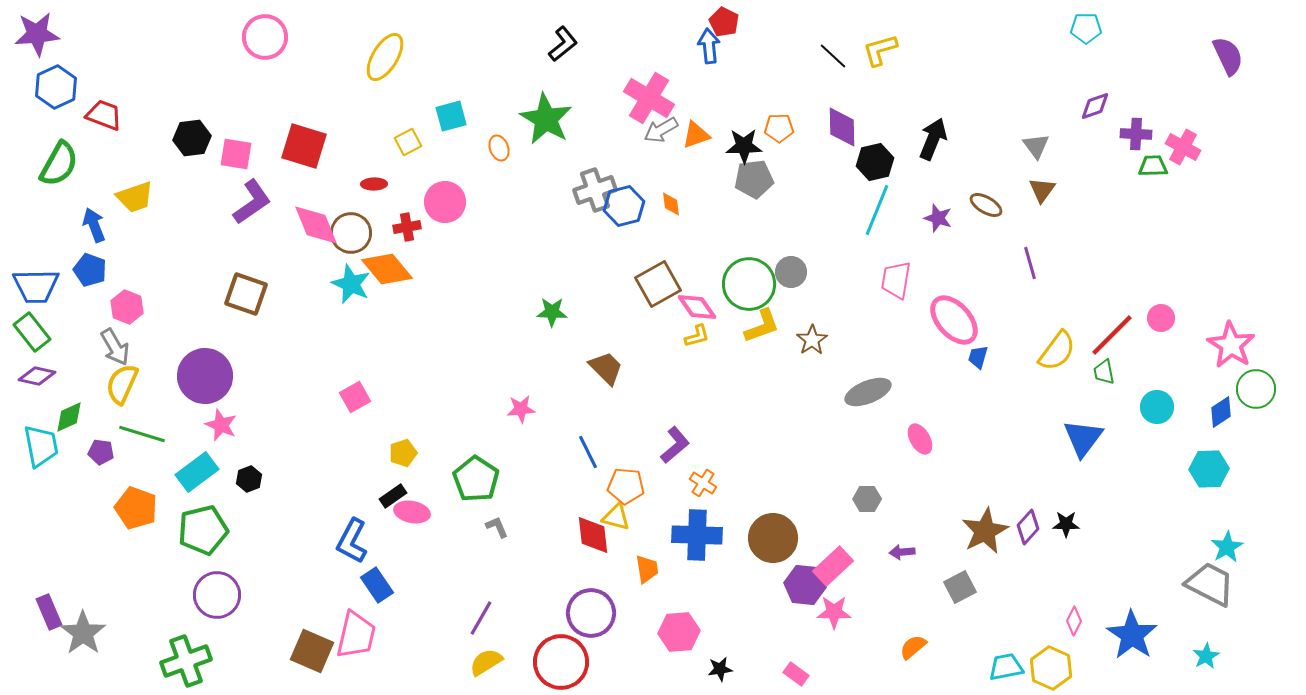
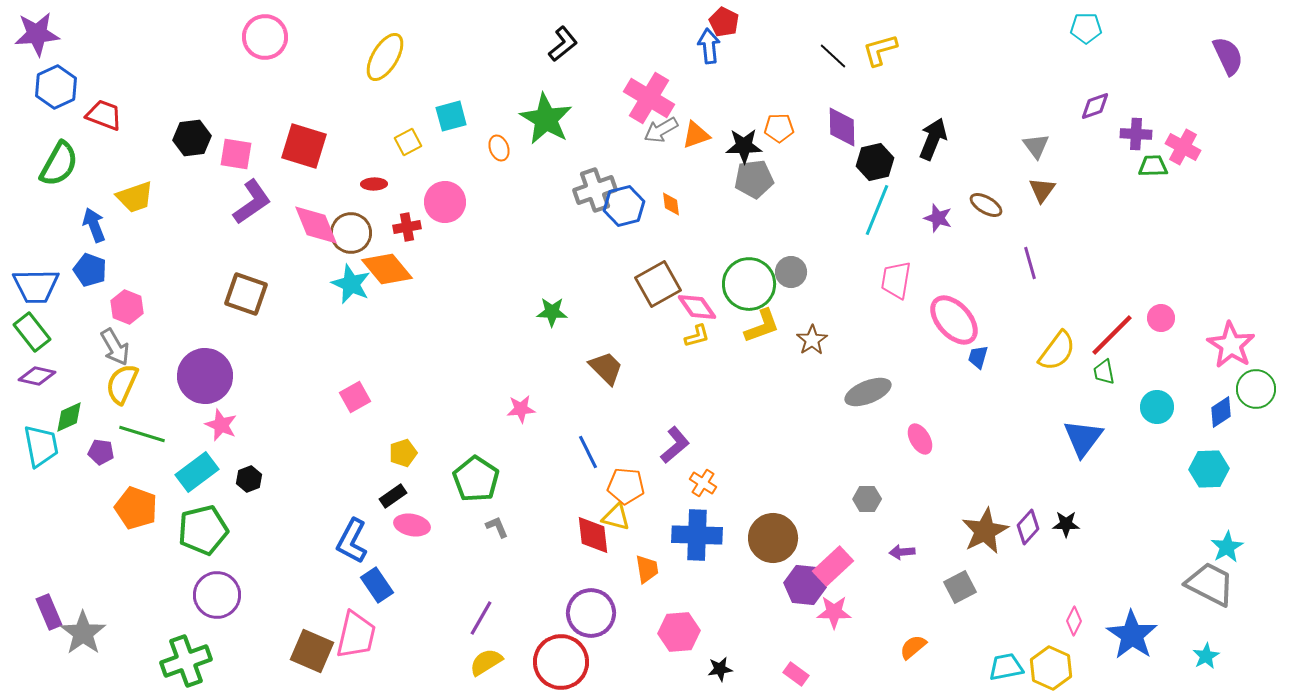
pink ellipse at (412, 512): moved 13 px down
